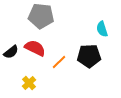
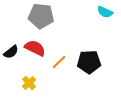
cyan semicircle: moved 3 px right, 17 px up; rotated 49 degrees counterclockwise
black pentagon: moved 6 px down
